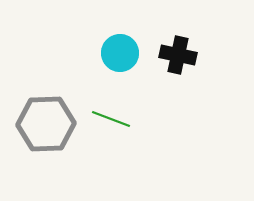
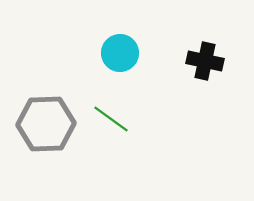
black cross: moved 27 px right, 6 px down
green line: rotated 15 degrees clockwise
